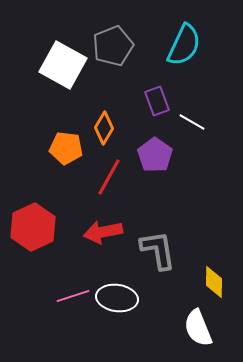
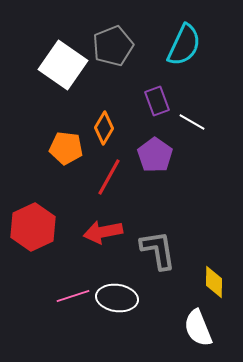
white square: rotated 6 degrees clockwise
